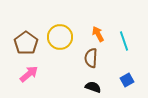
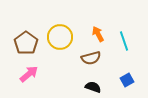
brown semicircle: rotated 108 degrees counterclockwise
